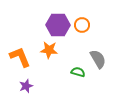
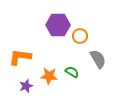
orange circle: moved 2 px left, 11 px down
orange star: moved 26 px down
orange L-shape: rotated 60 degrees counterclockwise
green semicircle: moved 6 px left; rotated 16 degrees clockwise
